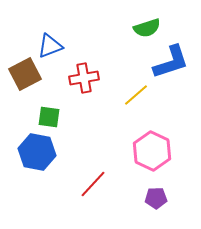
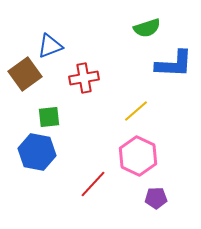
blue L-shape: moved 3 px right, 2 px down; rotated 21 degrees clockwise
brown square: rotated 8 degrees counterclockwise
yellow line: moved 16 px down
green square: rotated 15 degrees counterclockwise
pink hexagon: moved 14 px left, 5 px down
